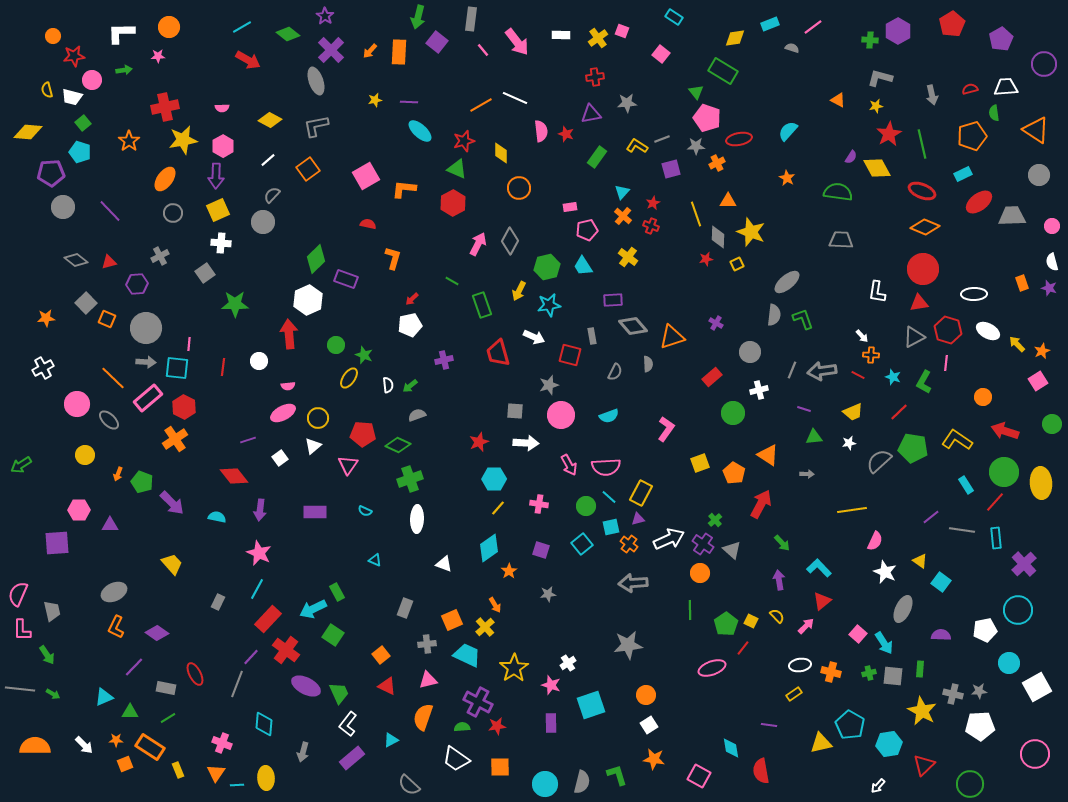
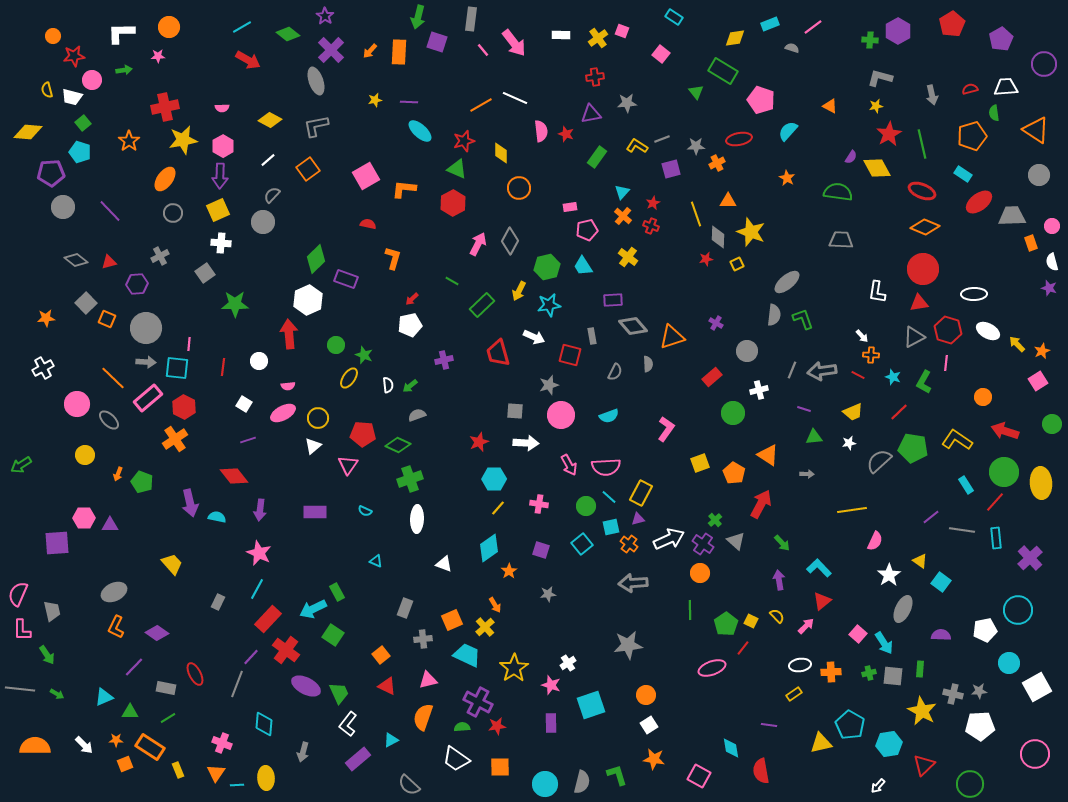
purple square at (437, 42): rotated 20 degrees counterclockwise
pink arrow at (517, 42): moved 3 px left, 1 px down
orange triangle at (838, 100): moved 8 px left, 6 px down
pink pentagon at (707, 118): moved 54 px right, 18 px up
cyan rectangle at (963, 174): rotated 60 degrees clockwise
purple arrow at (216, 176): moved 4 px right
orange rectangle at (1022, 283): moved 9 px right, 40 px up
green rectangle at (482, 305): rotated 65 degrees clockwise
gray circle at (750, 352): moved 3 px left, 1 px up
white square at (280, 458): moved 36 px left, 54 px up; rotated 21 degrees counterclockwise
purple arrow at (172, 503): moved 18 px right; rotated 32 degrees clockwise
pink hexagon at (79, 510): moved 5 px right, 8 px down
gray triangle at (732, 550): moved 4 px right, 9 px up
cyan triangle at (375, 560): moved 1 px right, 1 px down
purple cross at (1024, 564): moved 6 px right, 6 px up
white star at (885, 572): moved 4 px right, 3 px down; rotated 15 degrees clockwise
gray cross at (427, 644): moved 4 px left, 5 px up
orange cross at (831, 672): rotated 18 degrees counterclockwise
green arrow at (53, 694): moved 4 px right
purple rectangle at (352, 758): moved 6 px right, 1 px down
